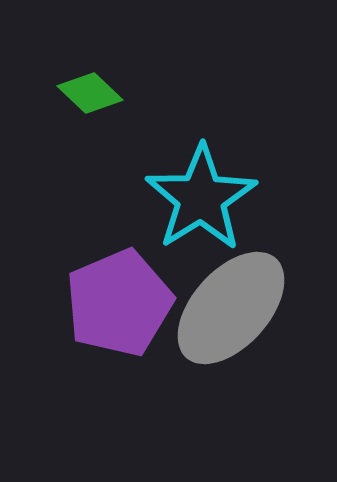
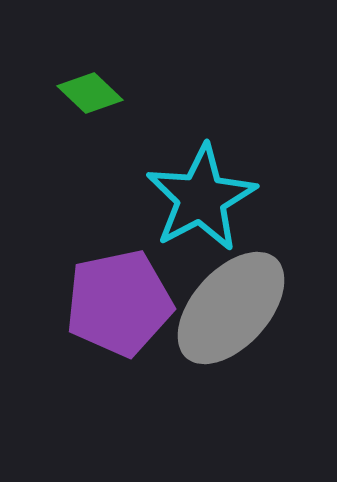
cyan star: rotated 4 degrees clockwise
purple pentagon: rotated 11 degrees clockwise
